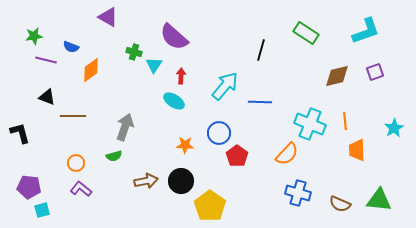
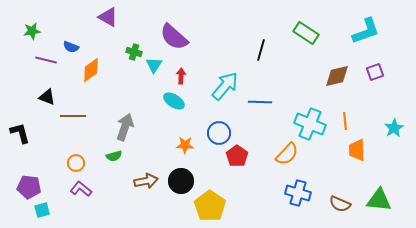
green star: moved 2 px left, 5 px up
